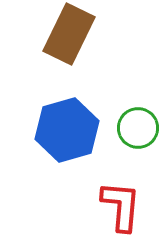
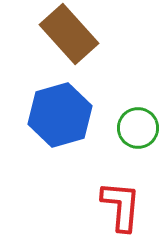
brown rectangle: rotated 68 degrees counterclockwise
blue hexagon: moved 7 px left, 15 px up
